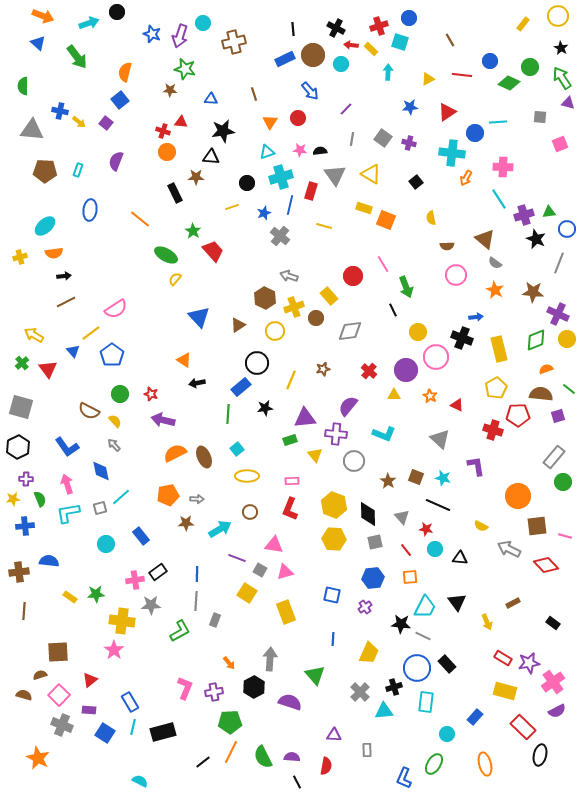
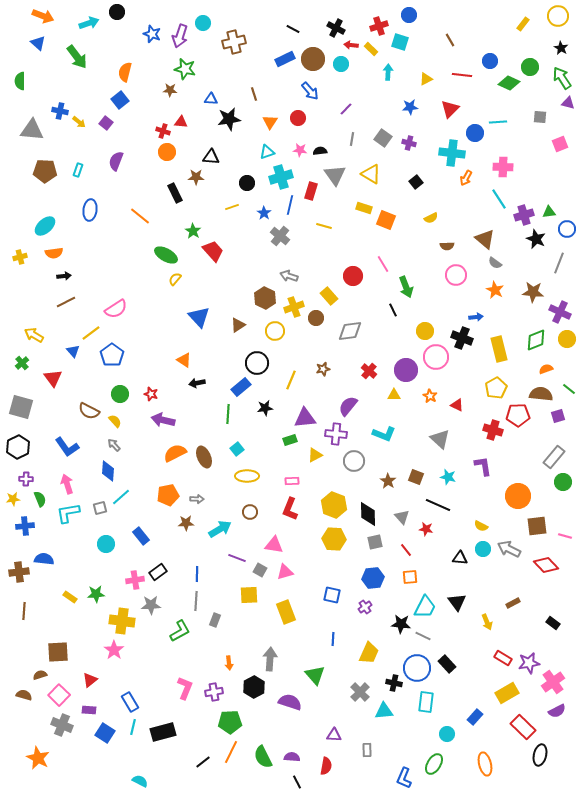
blue circle at (409, 18): moved 3 px up
black line at (293, 29): rotated 56 degrees counterclockwise
brown circle at (313, 55): moved 4 px down
yellow triangle at (428, 79): moved 2 px left
green semicircle at (23, 86): moved 3 px left, 5 px up
red triangle at (447, 112): moved 3 px right, 3 px up; rotated 12 degrees counterclockwise
black star at (223, 131): moved 6 px right, 12 px up
blue star at (264, 213): rotated 16 degrees counterclockwise
yellow semicircle at (431, 218): rotated 104 degrees counterclockwise
orange line at (140, 219): moved 3 px up
purple cross at (558, 314): moved 2 px right, 2 px up
yellow circle at (418, 332): moved 7 px right, 1 px up
red triangle at (48, 369): moved 5 px right, 9 px down
yellow triangle at (315, 455): rotated 42 degrees clockwise
purple L-shape at (476, 466): moved 7 px right
blue diamond at (101, 471): moved 7 px right; rotated 15 degrees clockwise
cyan star at (443, 478): moved 5 px right, 1 px up
cyan circle at (435, 549): moved 48 px right
blue semicircle at (49, 561): moved 5 px left, 2 px up
yellow square at (247, 593): moved 2 px right, 2 px down; rotated 36 degrees counterclockwise
orange arrow at (229, 663): rotated 32 degrees clockwise
black cross at (394, 687): moved 4 px up; rotated 28 degrees clockwise
yellow rectangle at (505, 691): moved 2 px right, 2 px down; rotated 45 degrees counterclockwise
